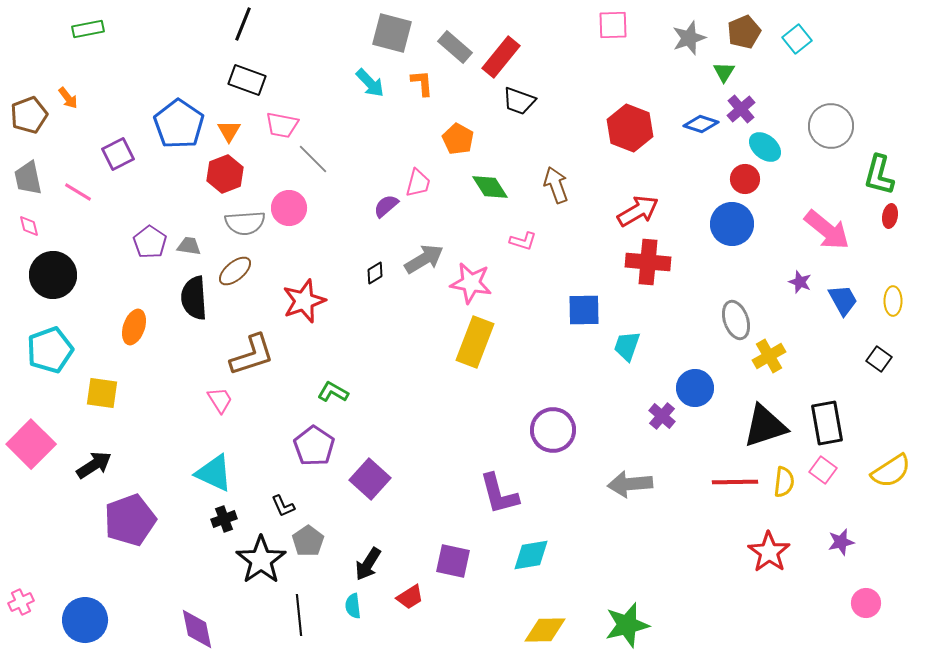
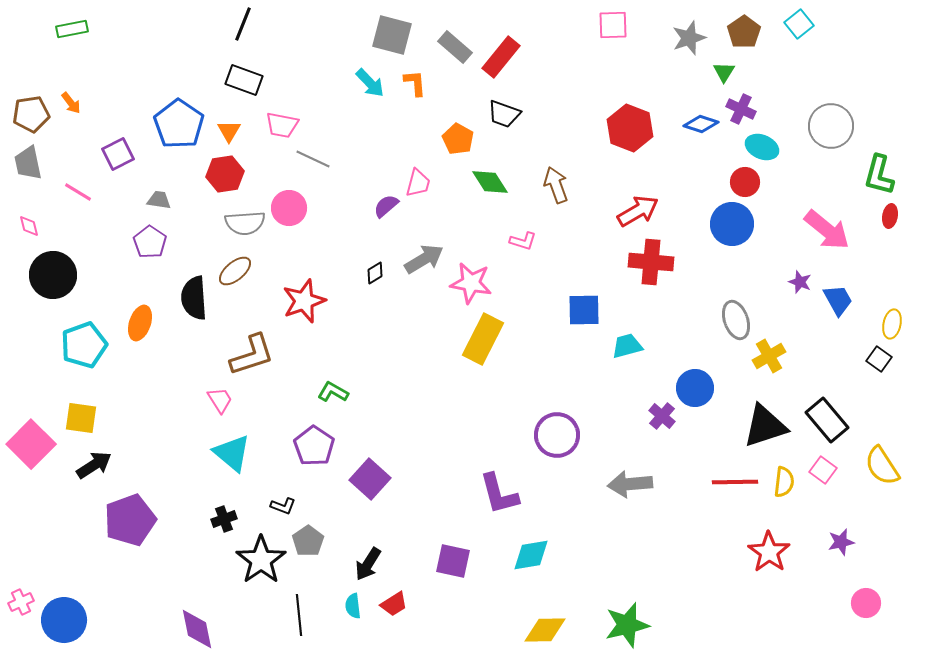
green rectangle at (88, 29): moved 16 px left
brown pentagon at (744, 32): rotated 12 degrees counterclockwise
gray square at (392, 33): moved 2 px down
cyan square at (797, 39): moved 2 px right, 15 px up
black rectangle at (247, 80): moved 3 px left
orange L-shape at (422, 83): moved 7 px left
orange arrow at (68, 98): moved 3 px right, 5 px down
black trapezoid at (519, 101): moved 15 px left, 13 px down
purple cross at (741, 109): rotated 24 degrees counterclockwise
brown pentagon at (29, 115): moved 2 px right, 1 px up; rotated 12 degrees clockwise
cyan ellipse at (765, 147): moved 3 px left; rotated 16 degrees counterclockwise
gray line at (313, 159): rotated 20 degrees counterclockwise
red hexagon at (225, 174): rotated 12 degrees clockwise
gray trapezoid at (28, 178): moved 15 px up
red circle at (745, 179): moved 3 px down
green diamond at (490, 187): moved 5 px up
gray trapezoid at (189, 246): moved 30 px left, 46 px up
red cross at (648, 262): moved 3 px right
blue trapezoid at (843, 300): moved 5 px left
yellow ellipse at (893, 301): moved 1 px left, 23 px down; rotated 12 degrees clockwise
orange ellipse at (134, 327): moved 6 px right, 4 px up
yellow rectangle at (475, 342): moved 8 px right, 3 px up; rotated 6 degrees clockwise
cyan trapezoid at (627, 346): rotated 56 degrees clockwise
cyan pentagon at (50, 350): moved 34 px right, 5 px up
yellow square at (102, 393): moved 21 px left, 25 px down
black rectangle at (827, 423): moved 3 px up; rotated 30 degrees counterclockwise
purple circle at (553, 430): moved 4 px right, 5 px down
yellow semicircle at (891, 471): moved 9 px left, 5 px up; rotated 90 degrees clockwise
cyan triangle at (214, 473): moved 18 px right, 20 px up; rotated 15 degrees clockwise
black L-shape at (283, 506): rotated 45 degrees counterclockwise
red trapezoid at (410, 597): moved 16 px left, 7 px down
blue circle at (85, 620): moved 21 px left
